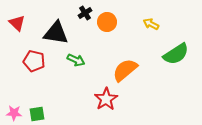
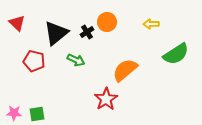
black cross: moved 2 px right, 19 px down
yellow arrow: rotated 28 degrees counterclockwise
black triangle: rotated 48 degrees counterclockwise
